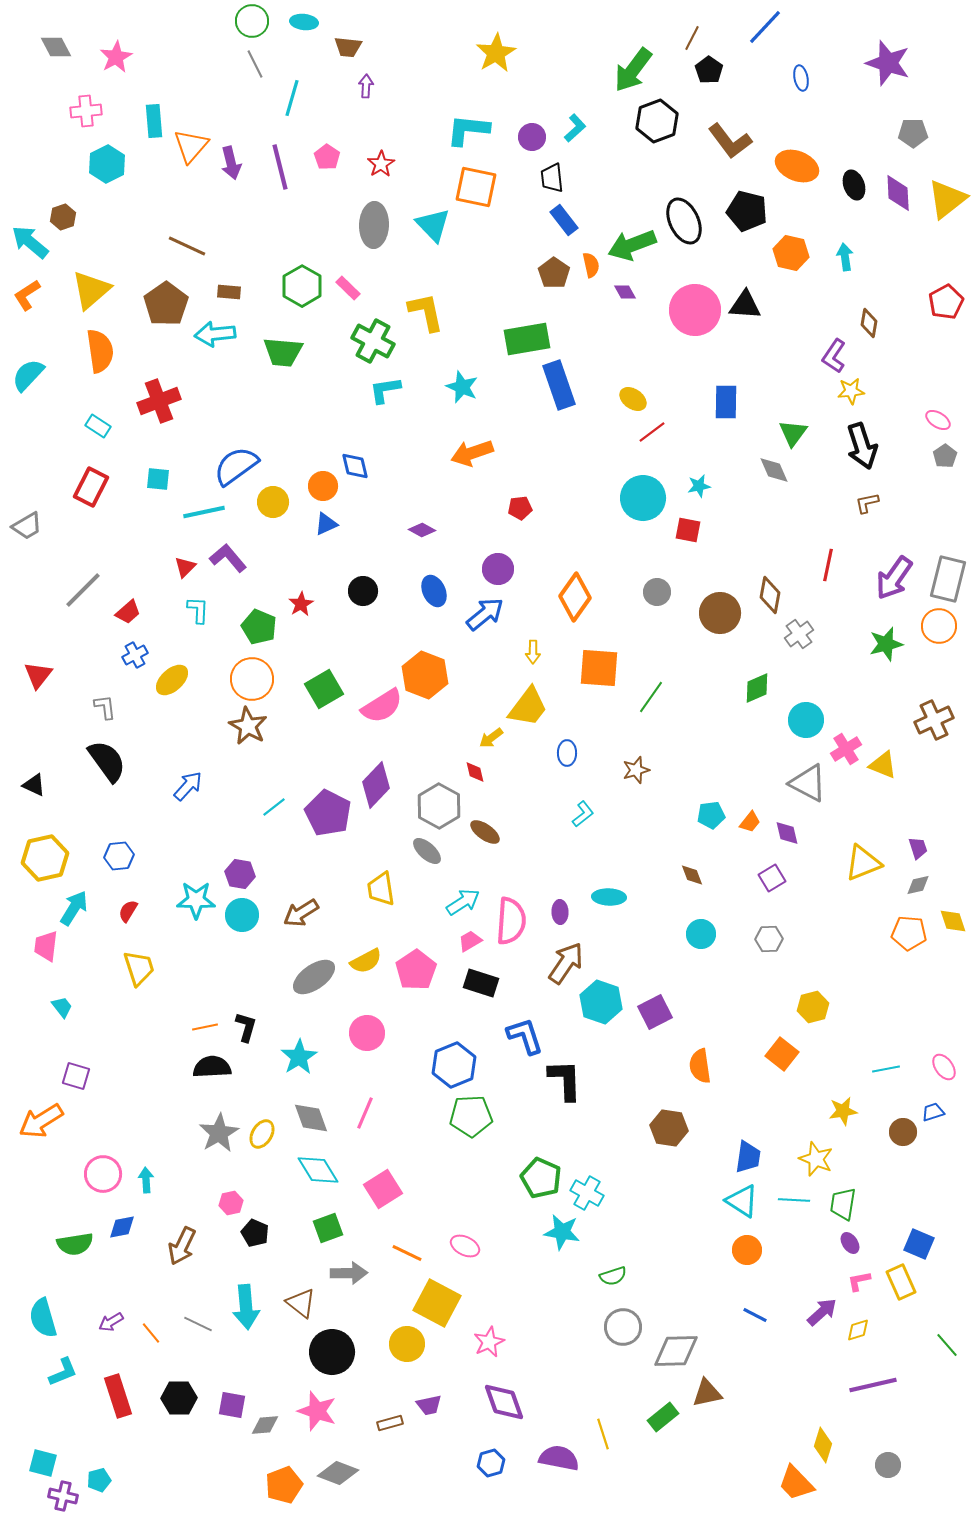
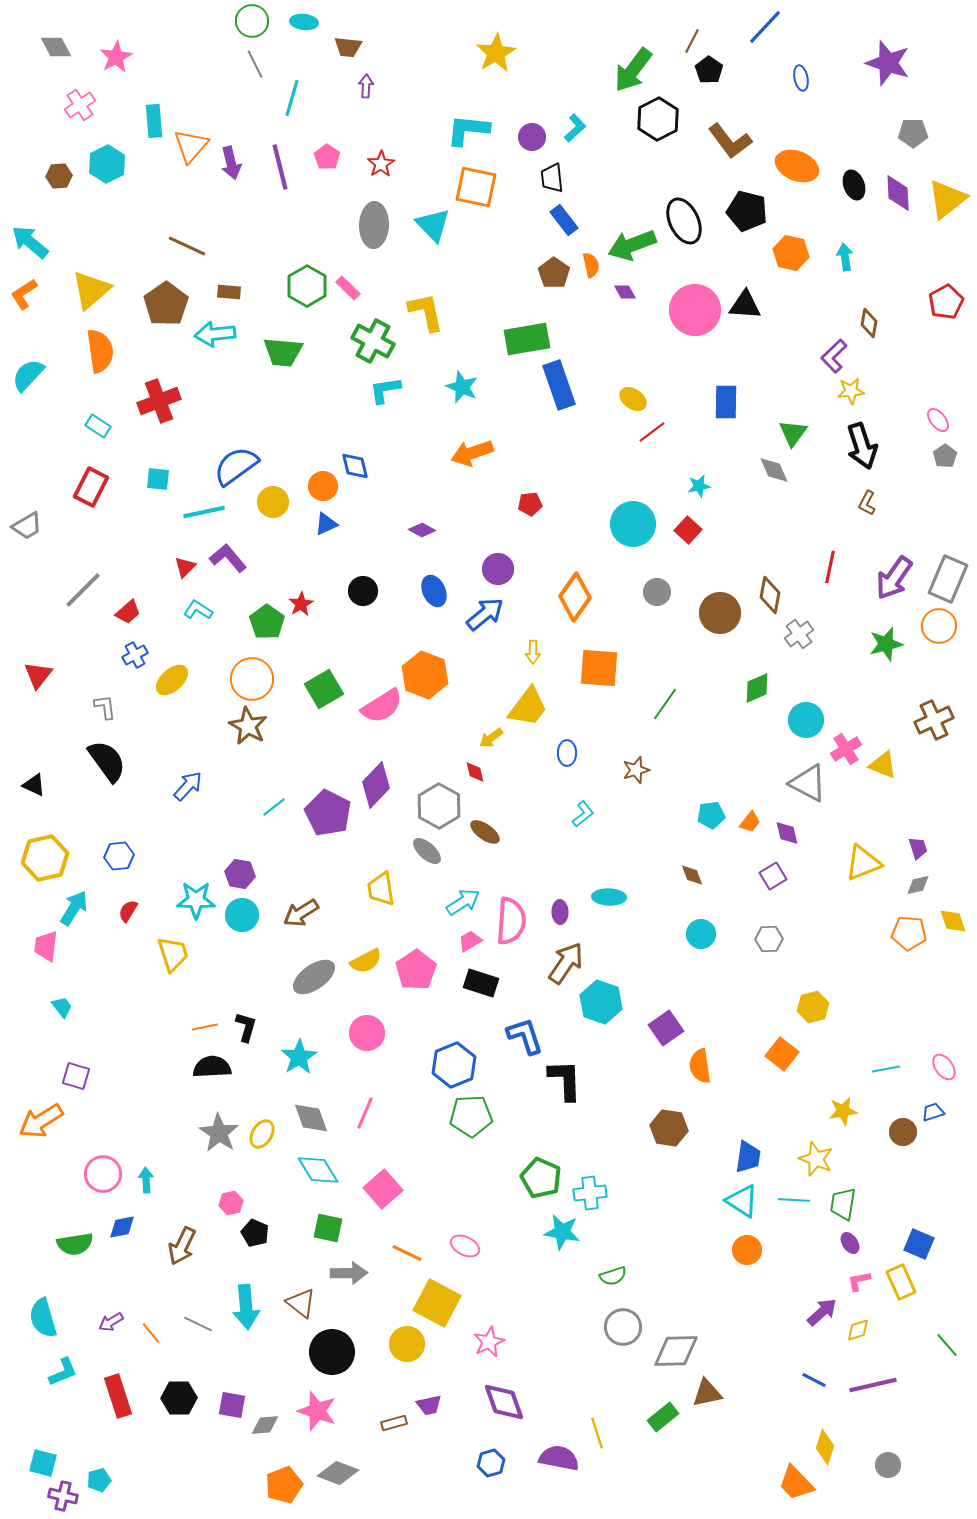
brown line at (692, 38): moved 3 px down
pink cross at (86, 111): moved 6 px left, 6 px up; rotated 28 degrees counterclockwise
black hexagon at (657, 121): moved 1 px right, 2 px up; rotated 6 degrees counterclockwise
brown hexagon at (63, 217): moved 4 px left, 41 px up; rotated 15 degrees clockwise
green hexagon at (302, 286): moved 5 px right
orange L-shape at (27, 295): moved 3 px left, 1 px up
purple L-shape at (834, 356): rotated 12 degrees clockwise
pink ellipse at (938, 420): rotated 20 degrees clockwise
cyan circle at (643, 498): moved 10 px left, 26 px down
brown L-shape at (867, 503): rotated 50 degrees counterclockwise
red pentagon at (520, 508): moved 10 px right, 4 px up
red square at (688, 530): rotated 32 degrees clockwise
red line at (828, 565): moved 2 px right, 2 px down
gray rectangle at (948, 579): rotated 9 degrees clockwise
cyan L-shape at (198, 610): rotated 60 degrees counterclockwise
green pentagon at (259, 627): moved 8 px right, 5 px up; rotated 12 degrees clockwise
green line at (651, 697): moved 14 px right, 7 px down
purple square at (772, 878): moved 1 px right, 2 px up
yellow trapezoid at (139, 968): moved 34 px right, 14 px up
purple square at (655, 1012): moved 11 px right, 16 px down; rotated 8 degrees counterclockwise
gray star at (219, 1133): rotated 9 degrees counterclockwise
pink square at (383, 1189): rotated 9 degrees counterclockwise
cyan cross at (587, 1193): moved 3 px right; rotated 36 degrees counterclockwise
green square at (328, 1228): rotated 32 degrees clockwise
blue line at (755, 1315): moved 59 px right, 65 px down
brown rectangle at (390, 1423): moved 4 px right
yellow line at (603, 1434): moved 6 px left, 1 px up
yellow diamond at (823, 1445): moved 2 px right, 2 px down
